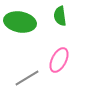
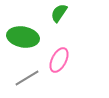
green semicircle: moved 1 px left, 3 px up; rotated 42 degrees clockwise
green ellipse: moved 3 px right, 15 px down
